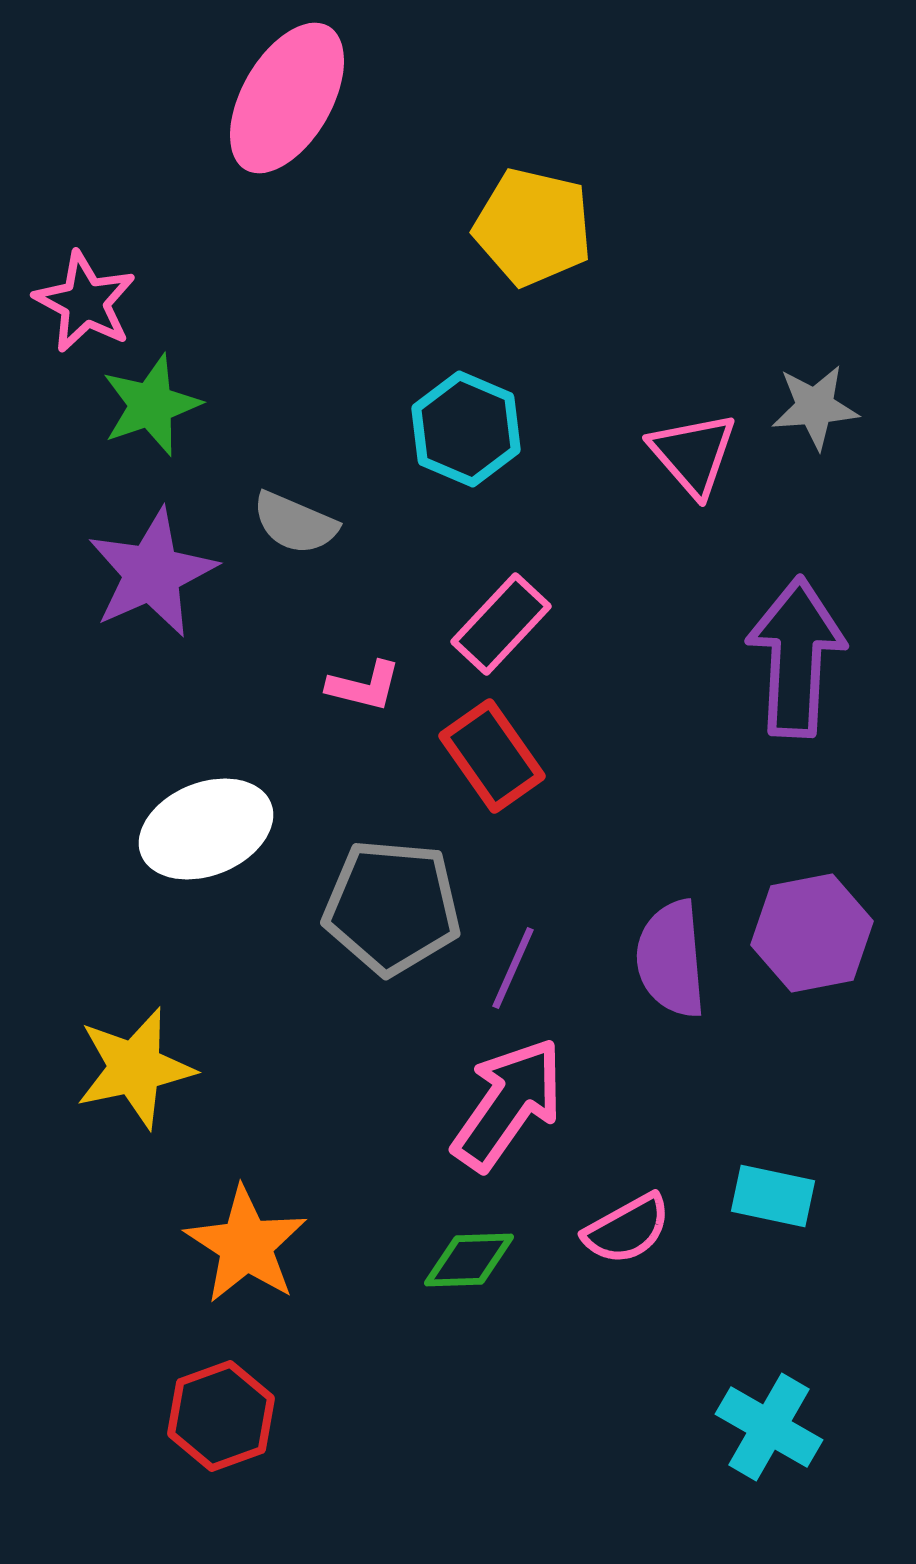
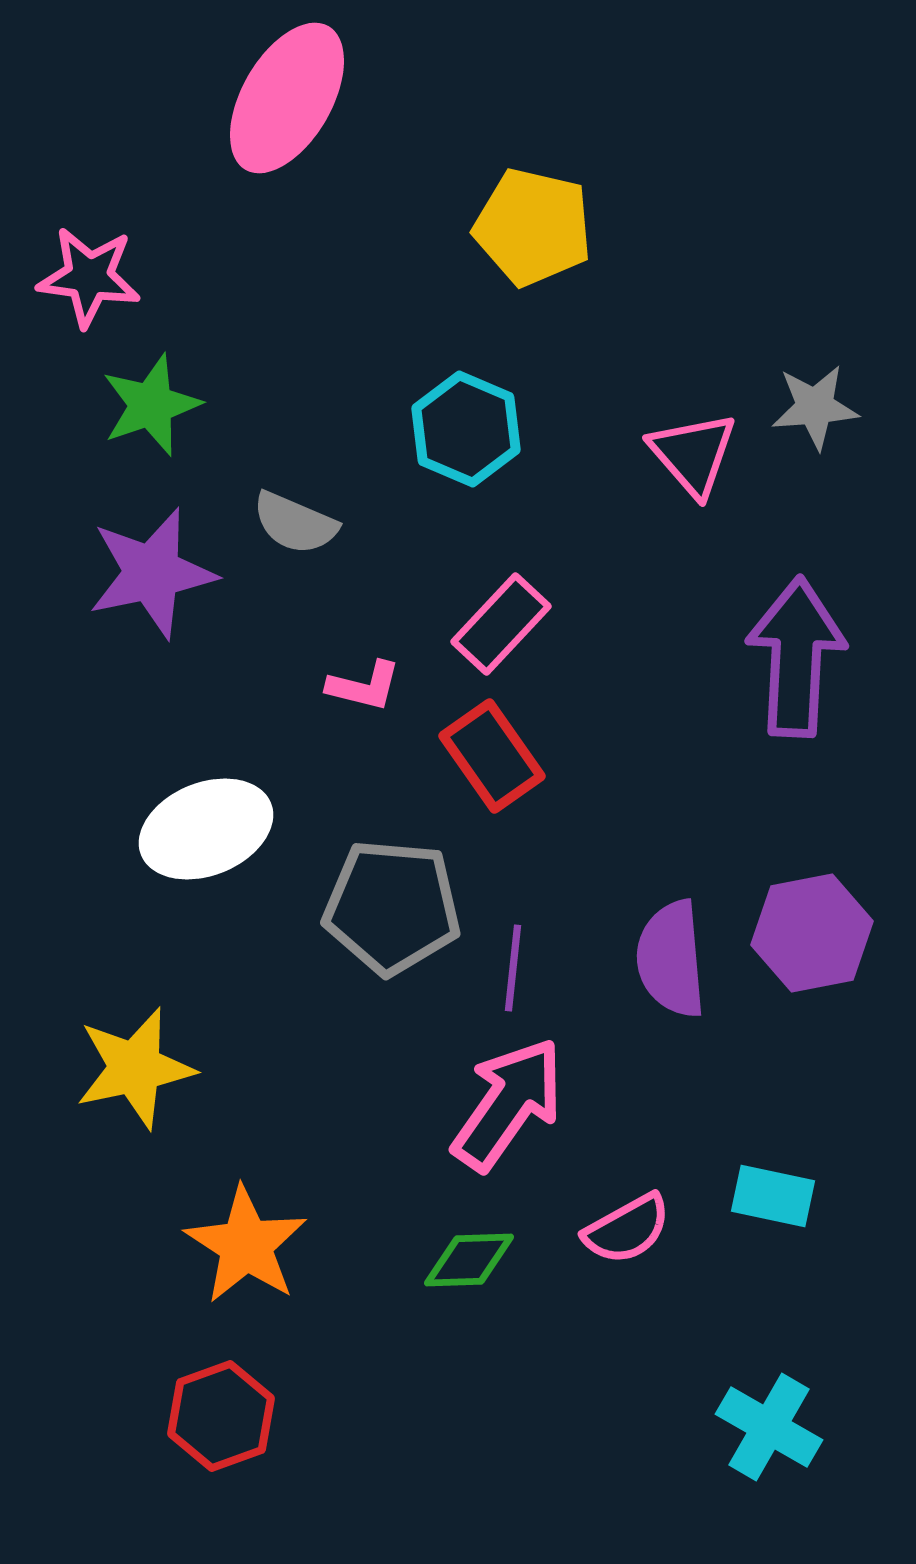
pink star: moved 4 px right, 25 px up; rotated 20 degrees counterclockwise
purple star: rotated 12 degrees clockwise
purple line: rotated 18 degrees counterclockwise
